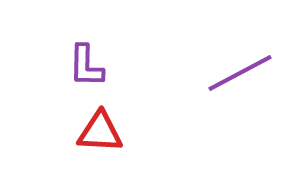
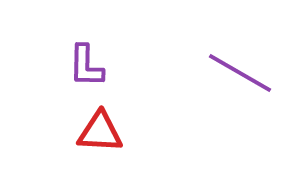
purple line: rotated 58 degrees clockwise
